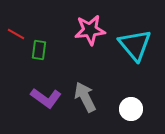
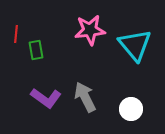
red line: rotated 66 degrees clockwise
green rectangle: moved 3 px left; rotated 18 degrees counterclockwise
